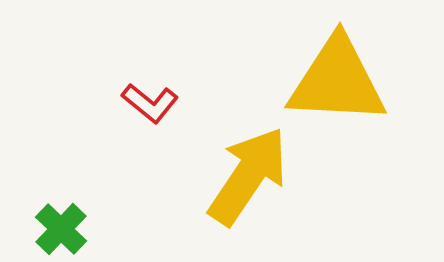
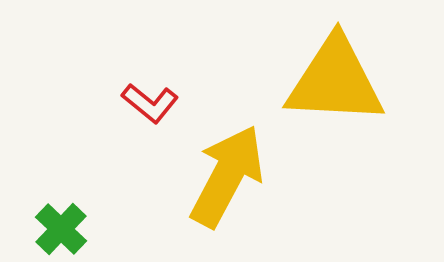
yellow triangle: moved 2 px left
yellow arrow: moved 21 px left; rotated 6 degrees counterclockwise
